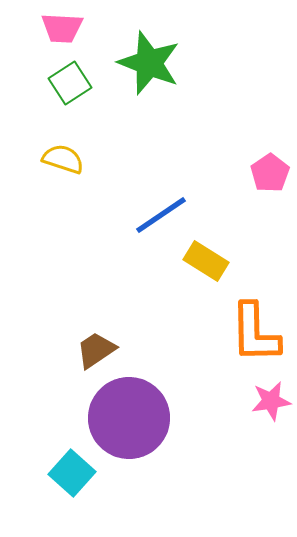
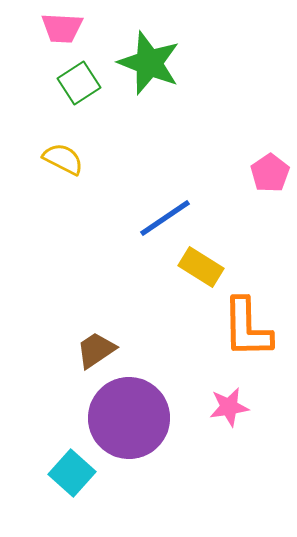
green square: moved 9 px right
yellow semicircle: rotated 9 degrees clockwise
blue line: moved 4 px right, 3 px down
yellow rectangle: moved 5 px left, 6 px down
orange L-shape: moved 8 px left, 5 px up
pink star: moved 42 px left, 6 px down
